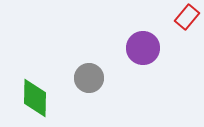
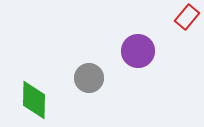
purple circle: moved 5 px left, 3 px down
green diamond: moved 1 px left, 2 px down
